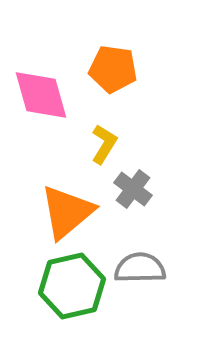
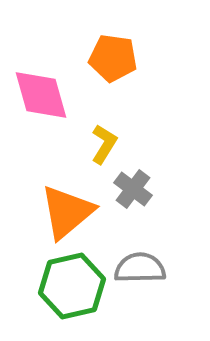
orange pentagon: moved 11 px up
